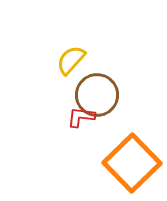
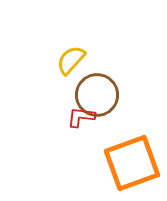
orange square: rotated 24 degrees clockwise
